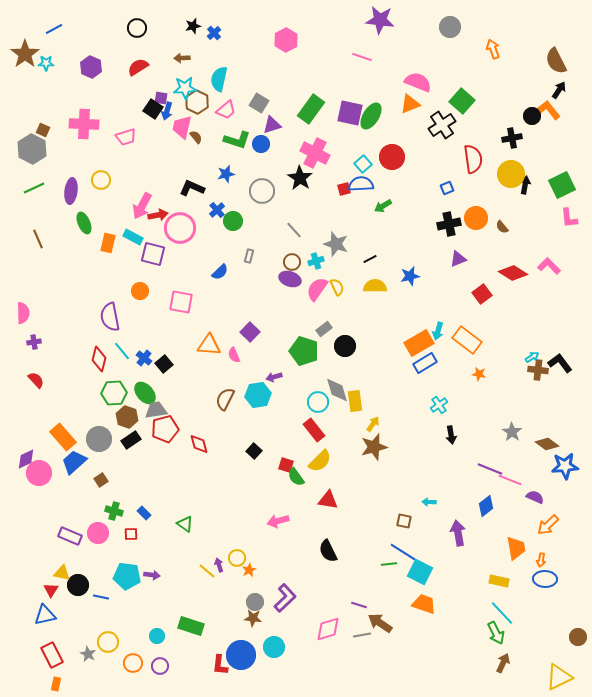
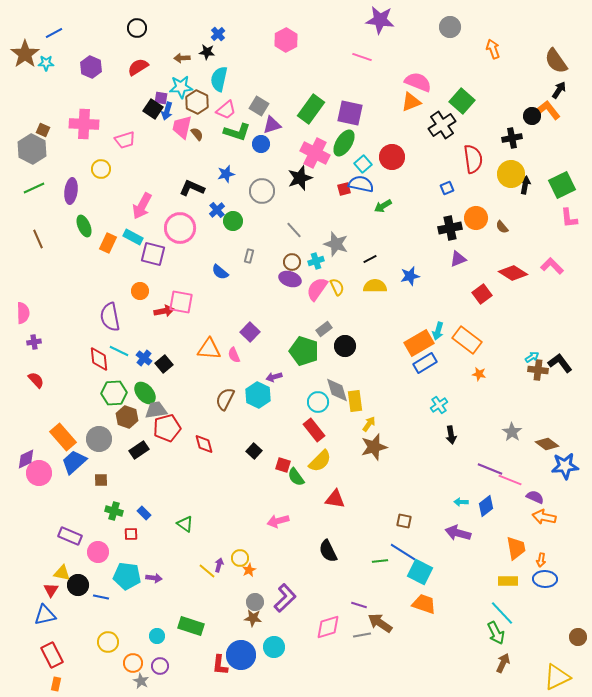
black star at (193, 26): moved 14 px right, 26 px down; rotated 21 degrees clockwise
blue line at (54, 29): moved 4 px down
blue cross at (214, 33): moved 4 px right, 1 px down
brown semicircle at (556, 61): rotated 8 degrees counterclockwise
cyan star at (185, 88): moved 4 px left, 1 px up
gray square at (259, 103): moved 3 px down
orange triangle at (410, 104): moved 1 px right, 2 px up
green ellipse at (371, 116): moved 27 px left, 27 px down
pink trapezoid at (126, 137): moved 1 px left, 3 px down
brown semicircle at (196, 137): moved 1 px right, 3 px up
green L-shape at (237, 140): moved 8 px up
black star at (300, 178): rotated 20 degrees clockwise
yellow circle at (101, 180): moved 11 px up
blue semicircle at (361, 184): rotated 15 degrees clockwise
red arrow at (158, 215): moved 6 px right, 96 px down
green ellipse at (84, 223): moved 3 px down
black cross at (449, 224): moved 1 px right, 4 px down
orange rectangle at (108, 243): rotated 12 degrees clockwise
pink L-shape at (549, 266): moved 3 px right
blue semicircle at (220, 272): rotated 84 degrees clockwise
orange triangle at (209, 345): moved 4 px down
cyan line at (122, 351): moved 3 px left; rotated 24 degrees counterclockwise
red diamond at (99, 359): rotated 20 degrees counterclockwise
cyan hexagon at (258, 395): rotated 25 degrees counterclockwise
yellow arrow at (373, 424): moved 4 px left
red pentagon at (165, 429): moved 2 px right, 1 px up
black rectangle at (131, 440): moved 8 px right, 10 px down
red diamond at (199, 444): moved 5 px right
red square at (286, 465): moved 3 px left
brown square at (101, 480): rotated 32 degrees clockwise
red triangle at (328, 500): moved 7 px right, 1 px up
cyan arrow at (429, 502): moved 32 px right
orange arrow at (548, 525): moved 4 px left, 8 px up; rotated 55 degrees clockwise
pink circle at (98, 533): moved 19 px down
purple arrow at (458, 533): rotated 65 degrees counterclockwise
yellow circle at (237, 558): moved 3 px right
green line at (389, 564): moved 9 px left, 3 px up
purple arrow at (219, 565): rotated 32 degrees clockwise
purple arrow at (152, 575): moved 2 px right, 3 px down
yellow rectangle at (499, 581): moved 9 px right; rotated 12 degrees counterclockwise
pink diamond at (328, 629): moved 2 px up
gray star at (88, 654): moved 53 px right, 27 px down
yellow triangle at (559, 677): moved 2 px left
